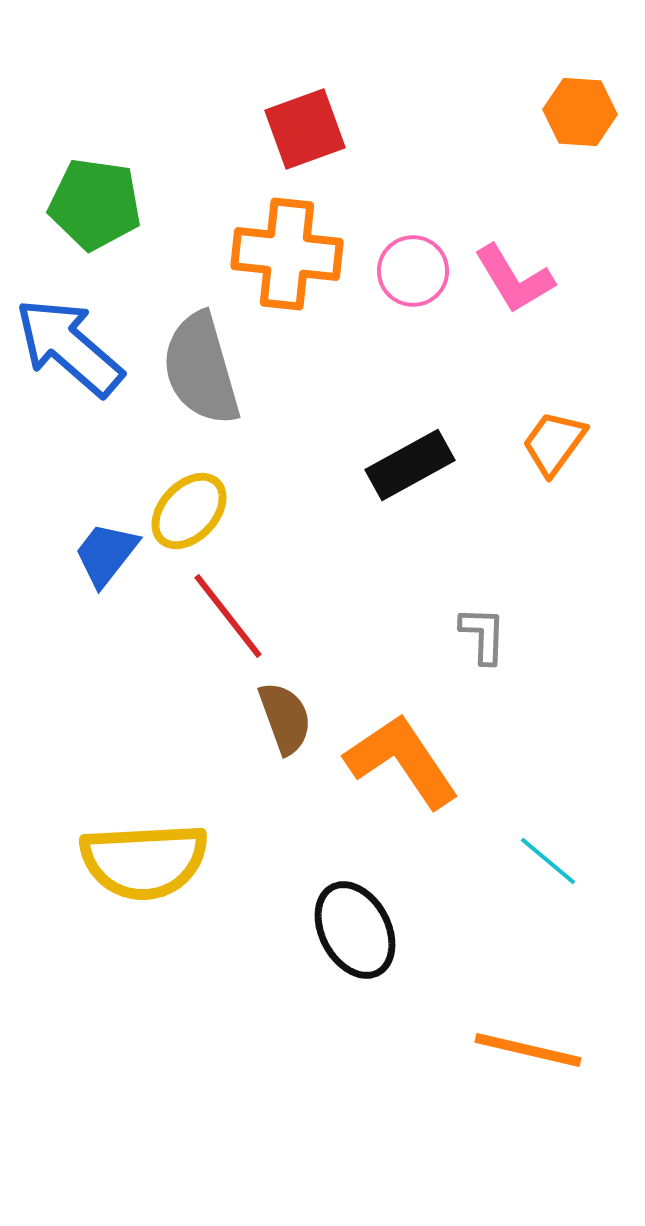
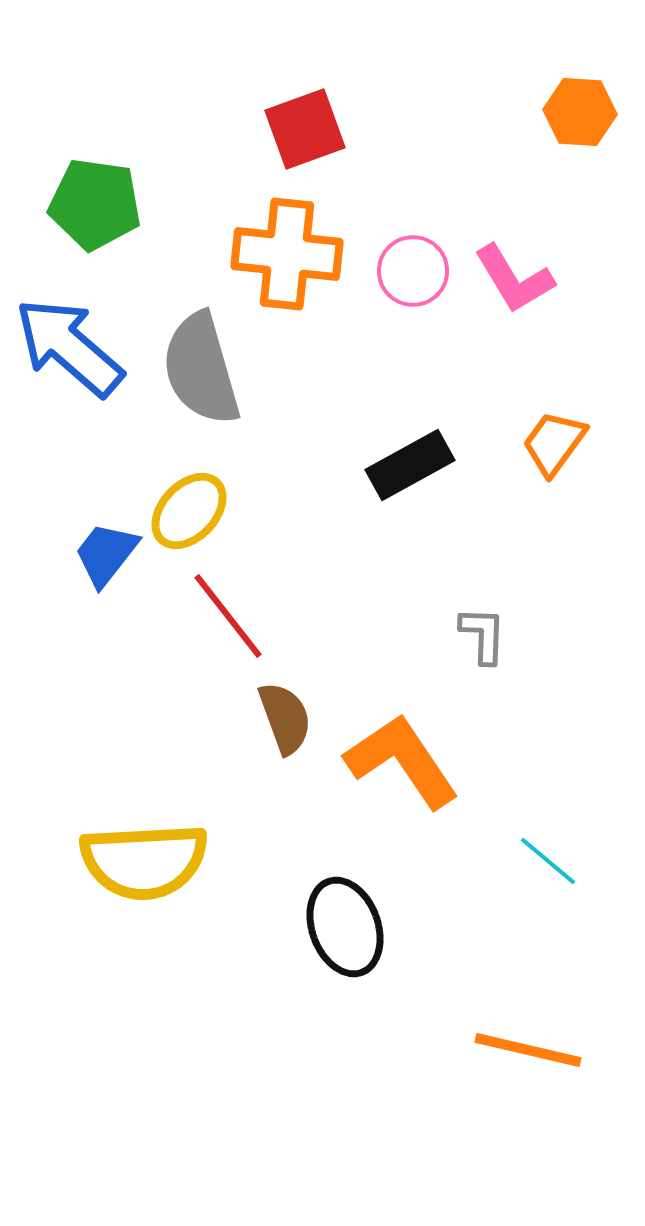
black ellipse: moved 10 px left, 3 px up; rotated 8 degrees clockwise
